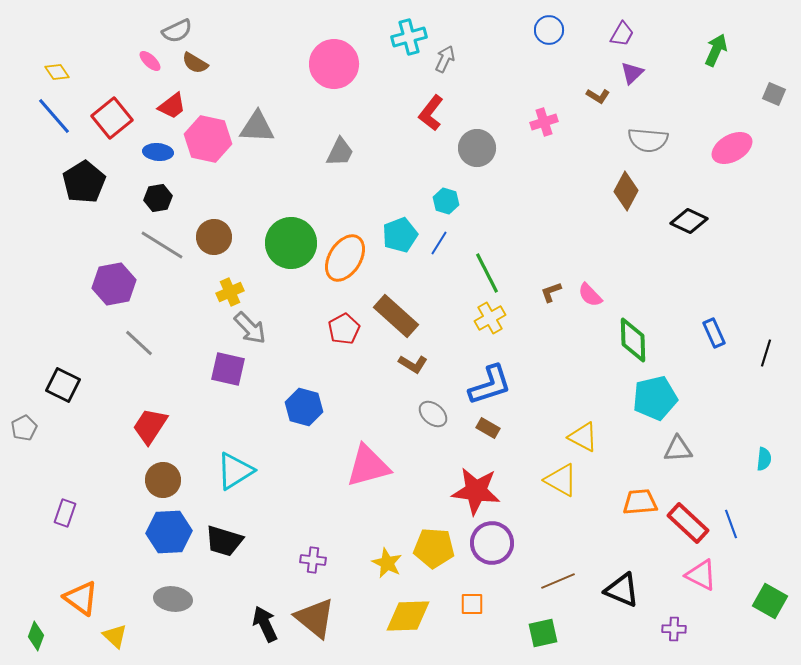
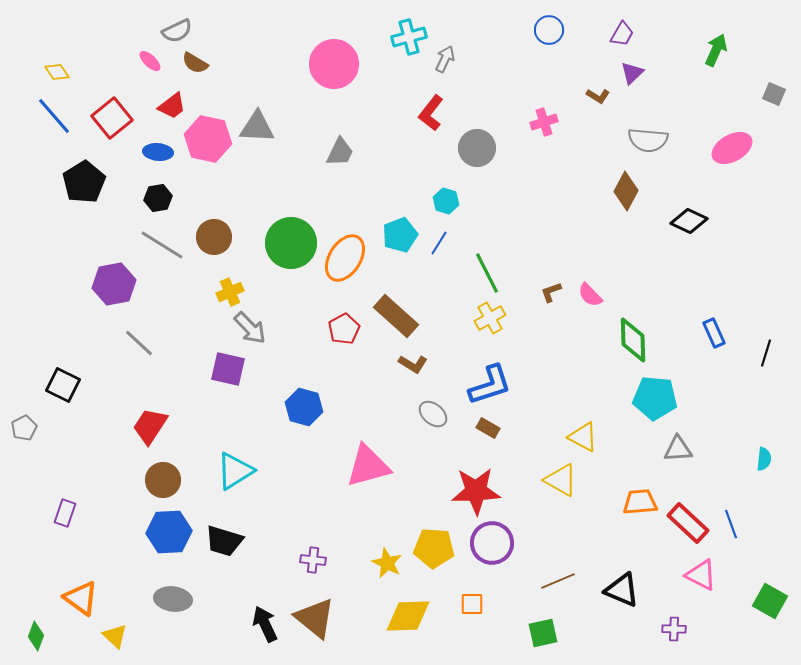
cyan pentagon at (655, 398): rotated 18 degrees clockwise
red star at (476, 491): rotated 9 degrees counterclockwise
